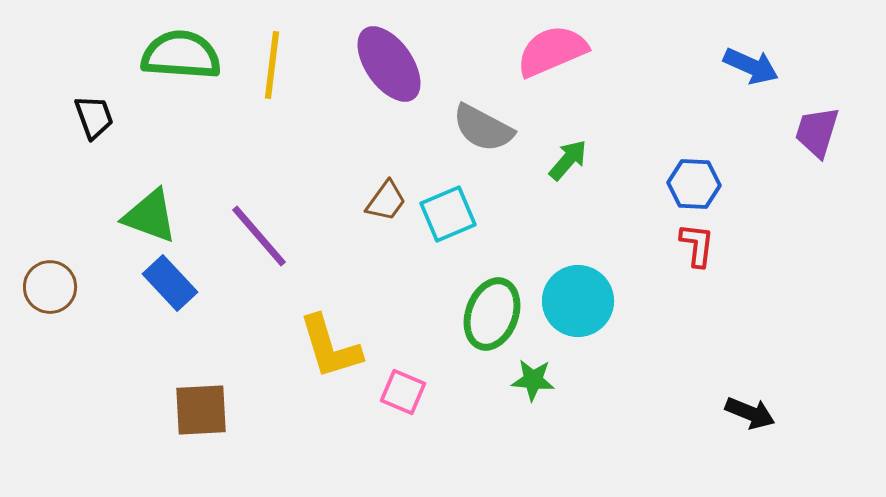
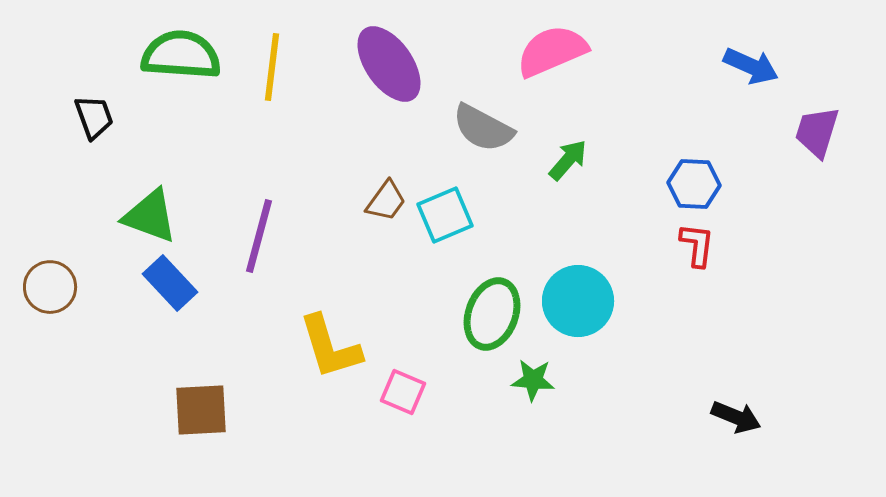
yellow line: moved 2 px down
cyan square: moved 3 px left, 1 px down
purple line: rotated 56 degrees clockwise
black arrow: moved 14 px left, 4 px down
